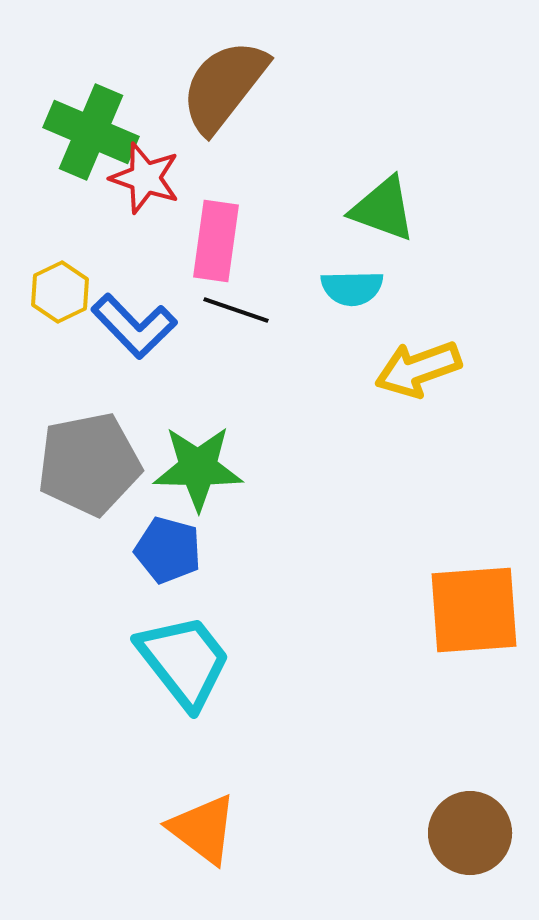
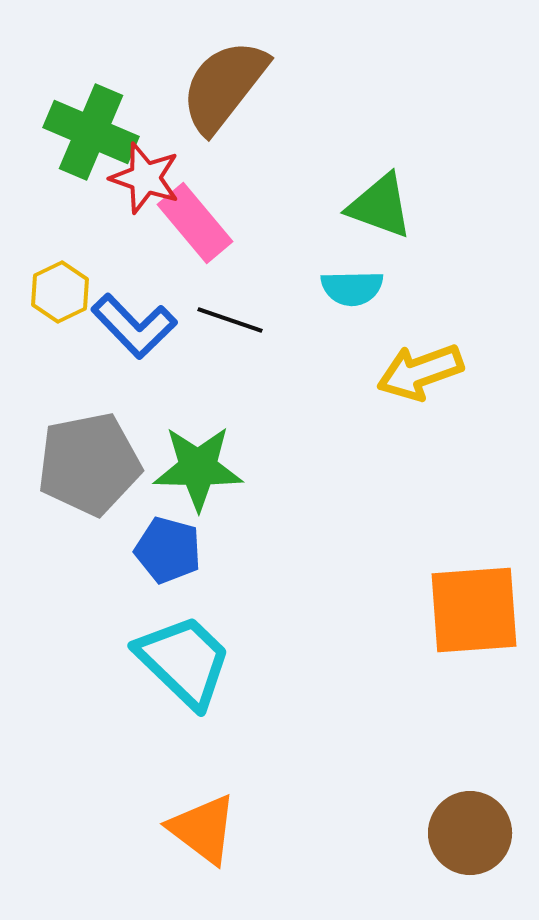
green triangle: moved 3 px left, 3 px up
pink rectangle: moved 21 px left, 18 px up; rotated 48 degrees counterclockwise
black line: moved 6 px left, 10 px down
yellow arrow: moved 2 px right, 3 px down
cyan trapezoid: rotated 8 degrees counterclockwise
